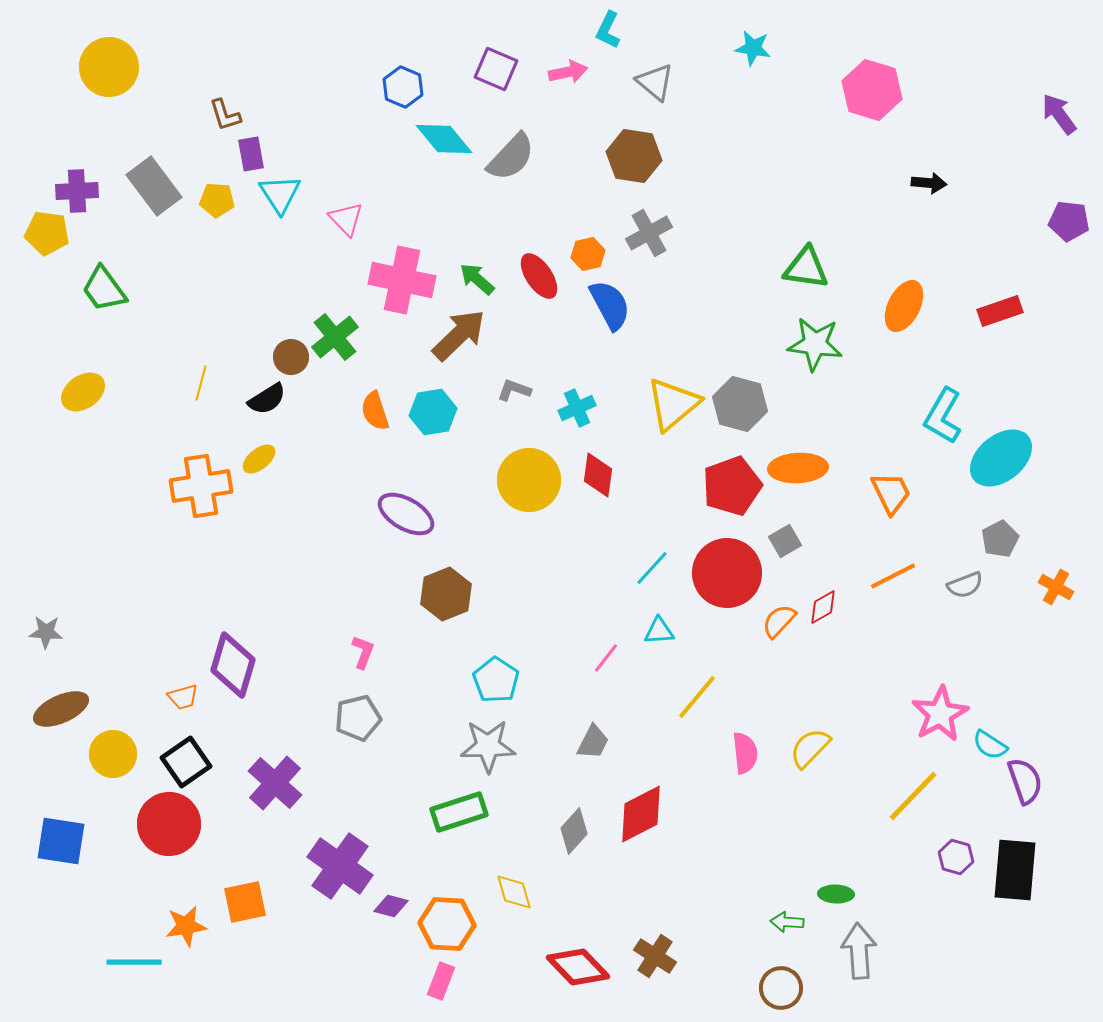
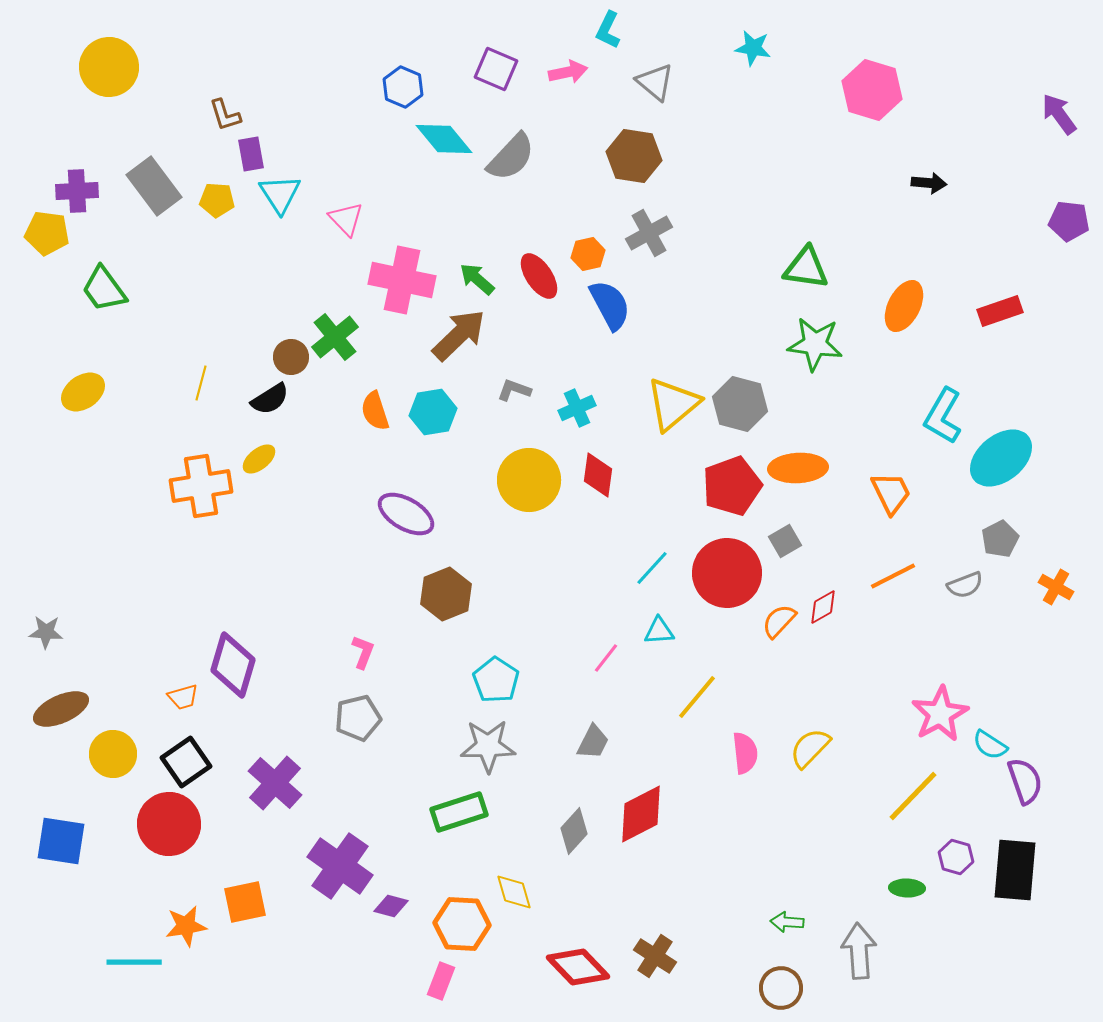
black semicircle at (267, 399): moved 3 px right
green ellipse at (836, 894): moved 71 px right, 6 px up
orange hexagon at (447, 924): moved 15 px right
